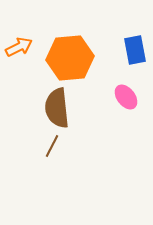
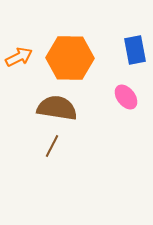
orange arrow: moved 10 px down
orange hexagon: rotated 6 degrees clockwise
brown semicircle: rotated 105 degrees clockwise
